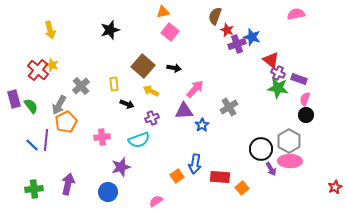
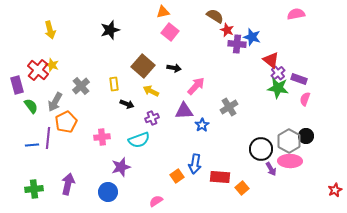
brown semicircle at (215, 16): rotated 102 degrees clockwise
purple cross at (237, 44): rotated 24 degrees clockwise
purple cross at (278, 73): rotated 24 degrees clockwise
pink arrow at (195, 89): moved 1 px right, 3 px up
purple rectangle at (14, 99): moved 3 px right, 14 px up
gray arrow at (59, 105): moved 4 px left, 3 px up
black circle at (306, 115): moved 21 px down
purple line at (46, 140): moved 2 px right, 2 px up
blue line at (32, 145): rotated 48 degrees counterclockwise
red star at (335, 187): moved 3 px down
